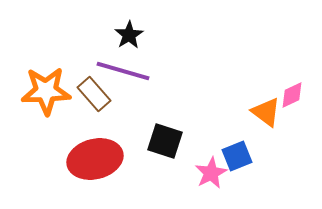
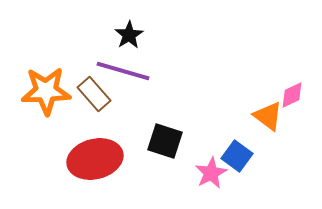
orange triangle: moved 2 px right, 4 px down
blue square: rotated 32 degrees counterclockwise
